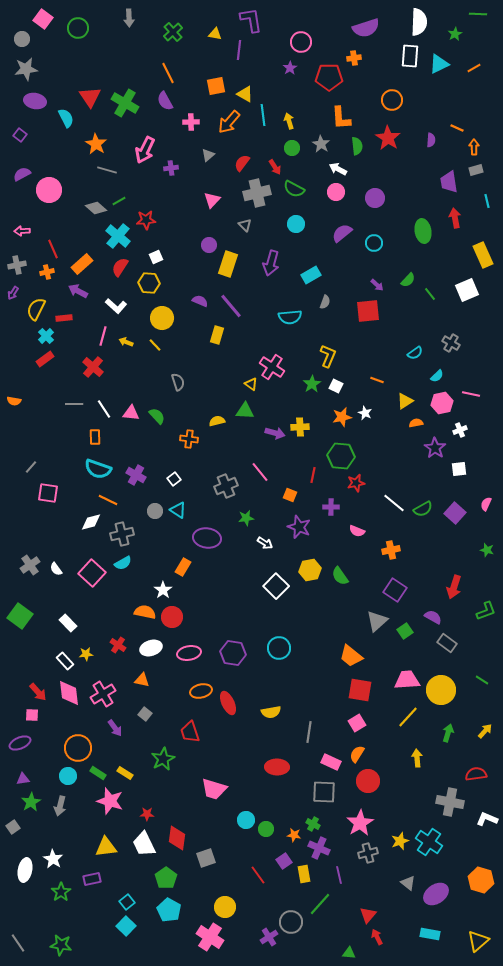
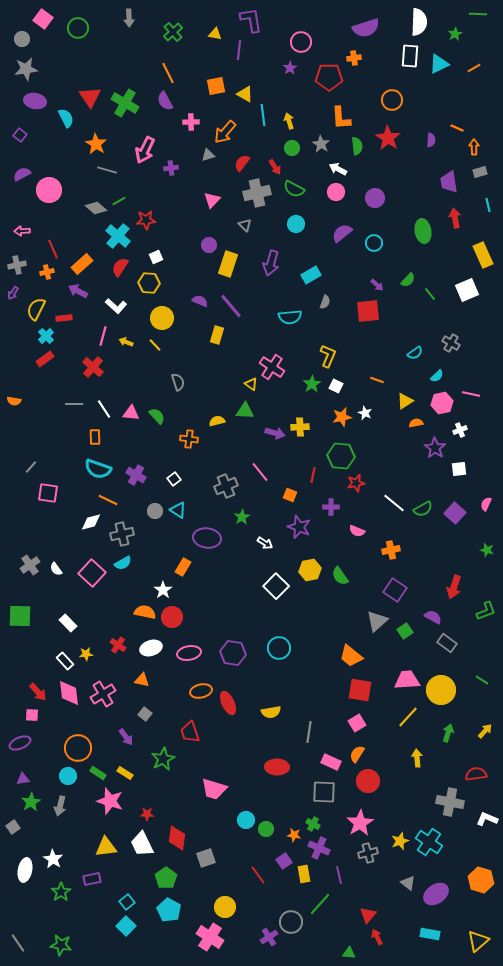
orange arrow at (229, 122): moved 4 px left, 10 px down
gray triangle at (208, 155): rotated 24 degrees clockwise
gray rectangle at (476, 170): moved 4 px right, 2 px down
cyan line at (487, 201): moved 1 px right, 4 px down
green star at (246, 518): moved 4 px left, 1 px up; rotated 21 degrees counterclockwise
green square at (20, 616): rotated 35 degrees counterclockwise
purple arrow at (115, 728): moved 11 px right, 9 px down
white trapezoid at (144, 844): moved 2 px left
